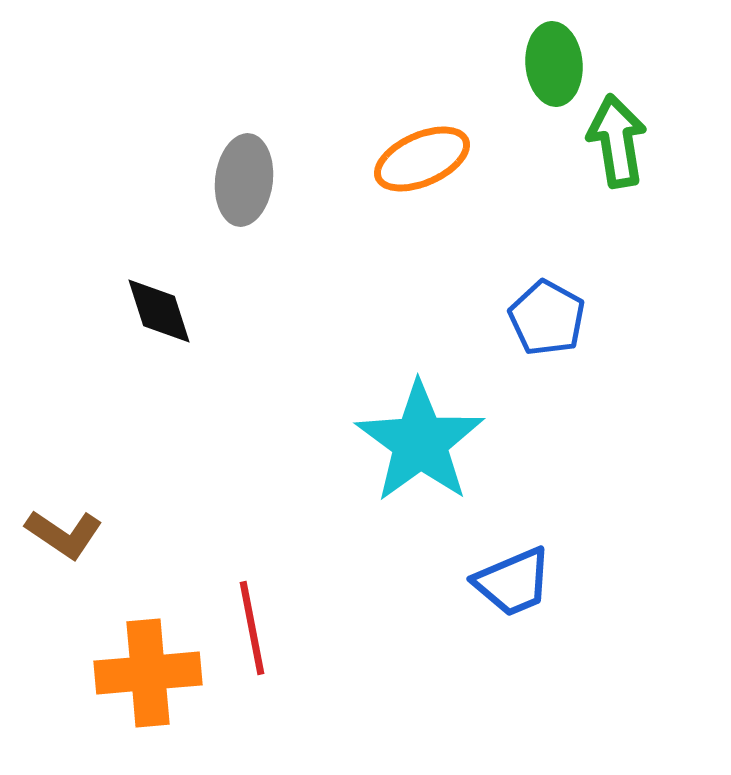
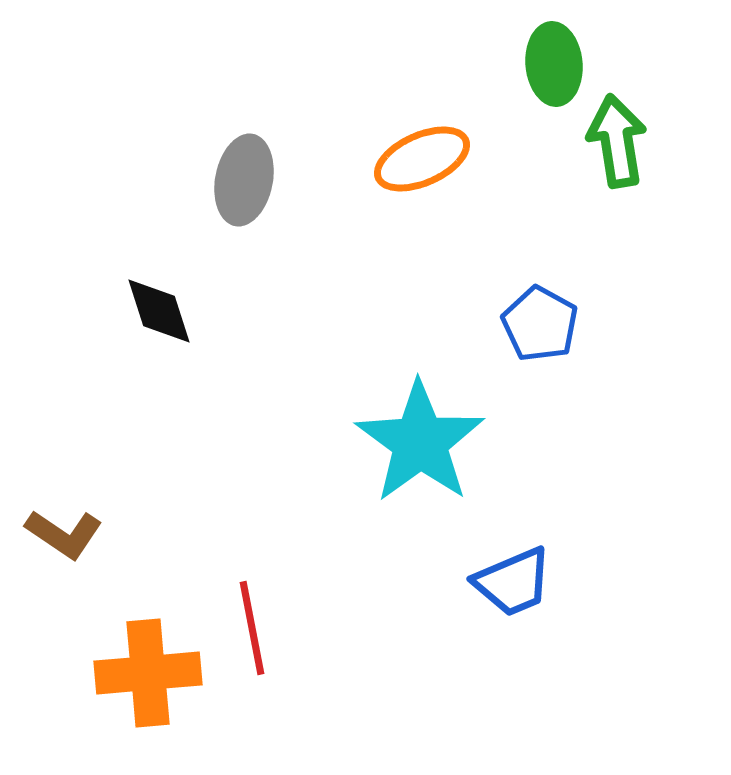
gray ellipse: rotated 4 degrees clockwise
blue pentagon: moved 7 px left, 6 px down
